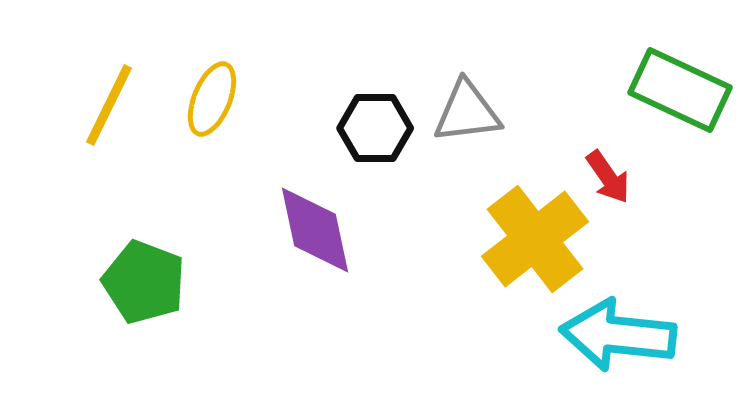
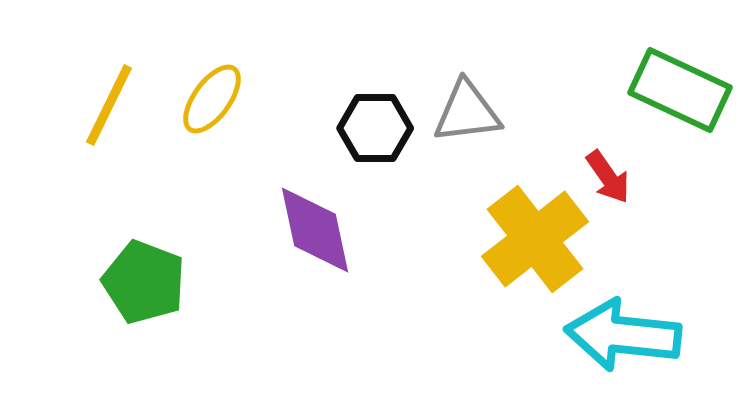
yellow ellipse: rotated 14 degrees clockwise
cyan arrow: moved 5 px right
